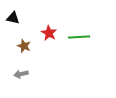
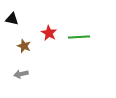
black triangle: moved 1 px left, 1 px down
